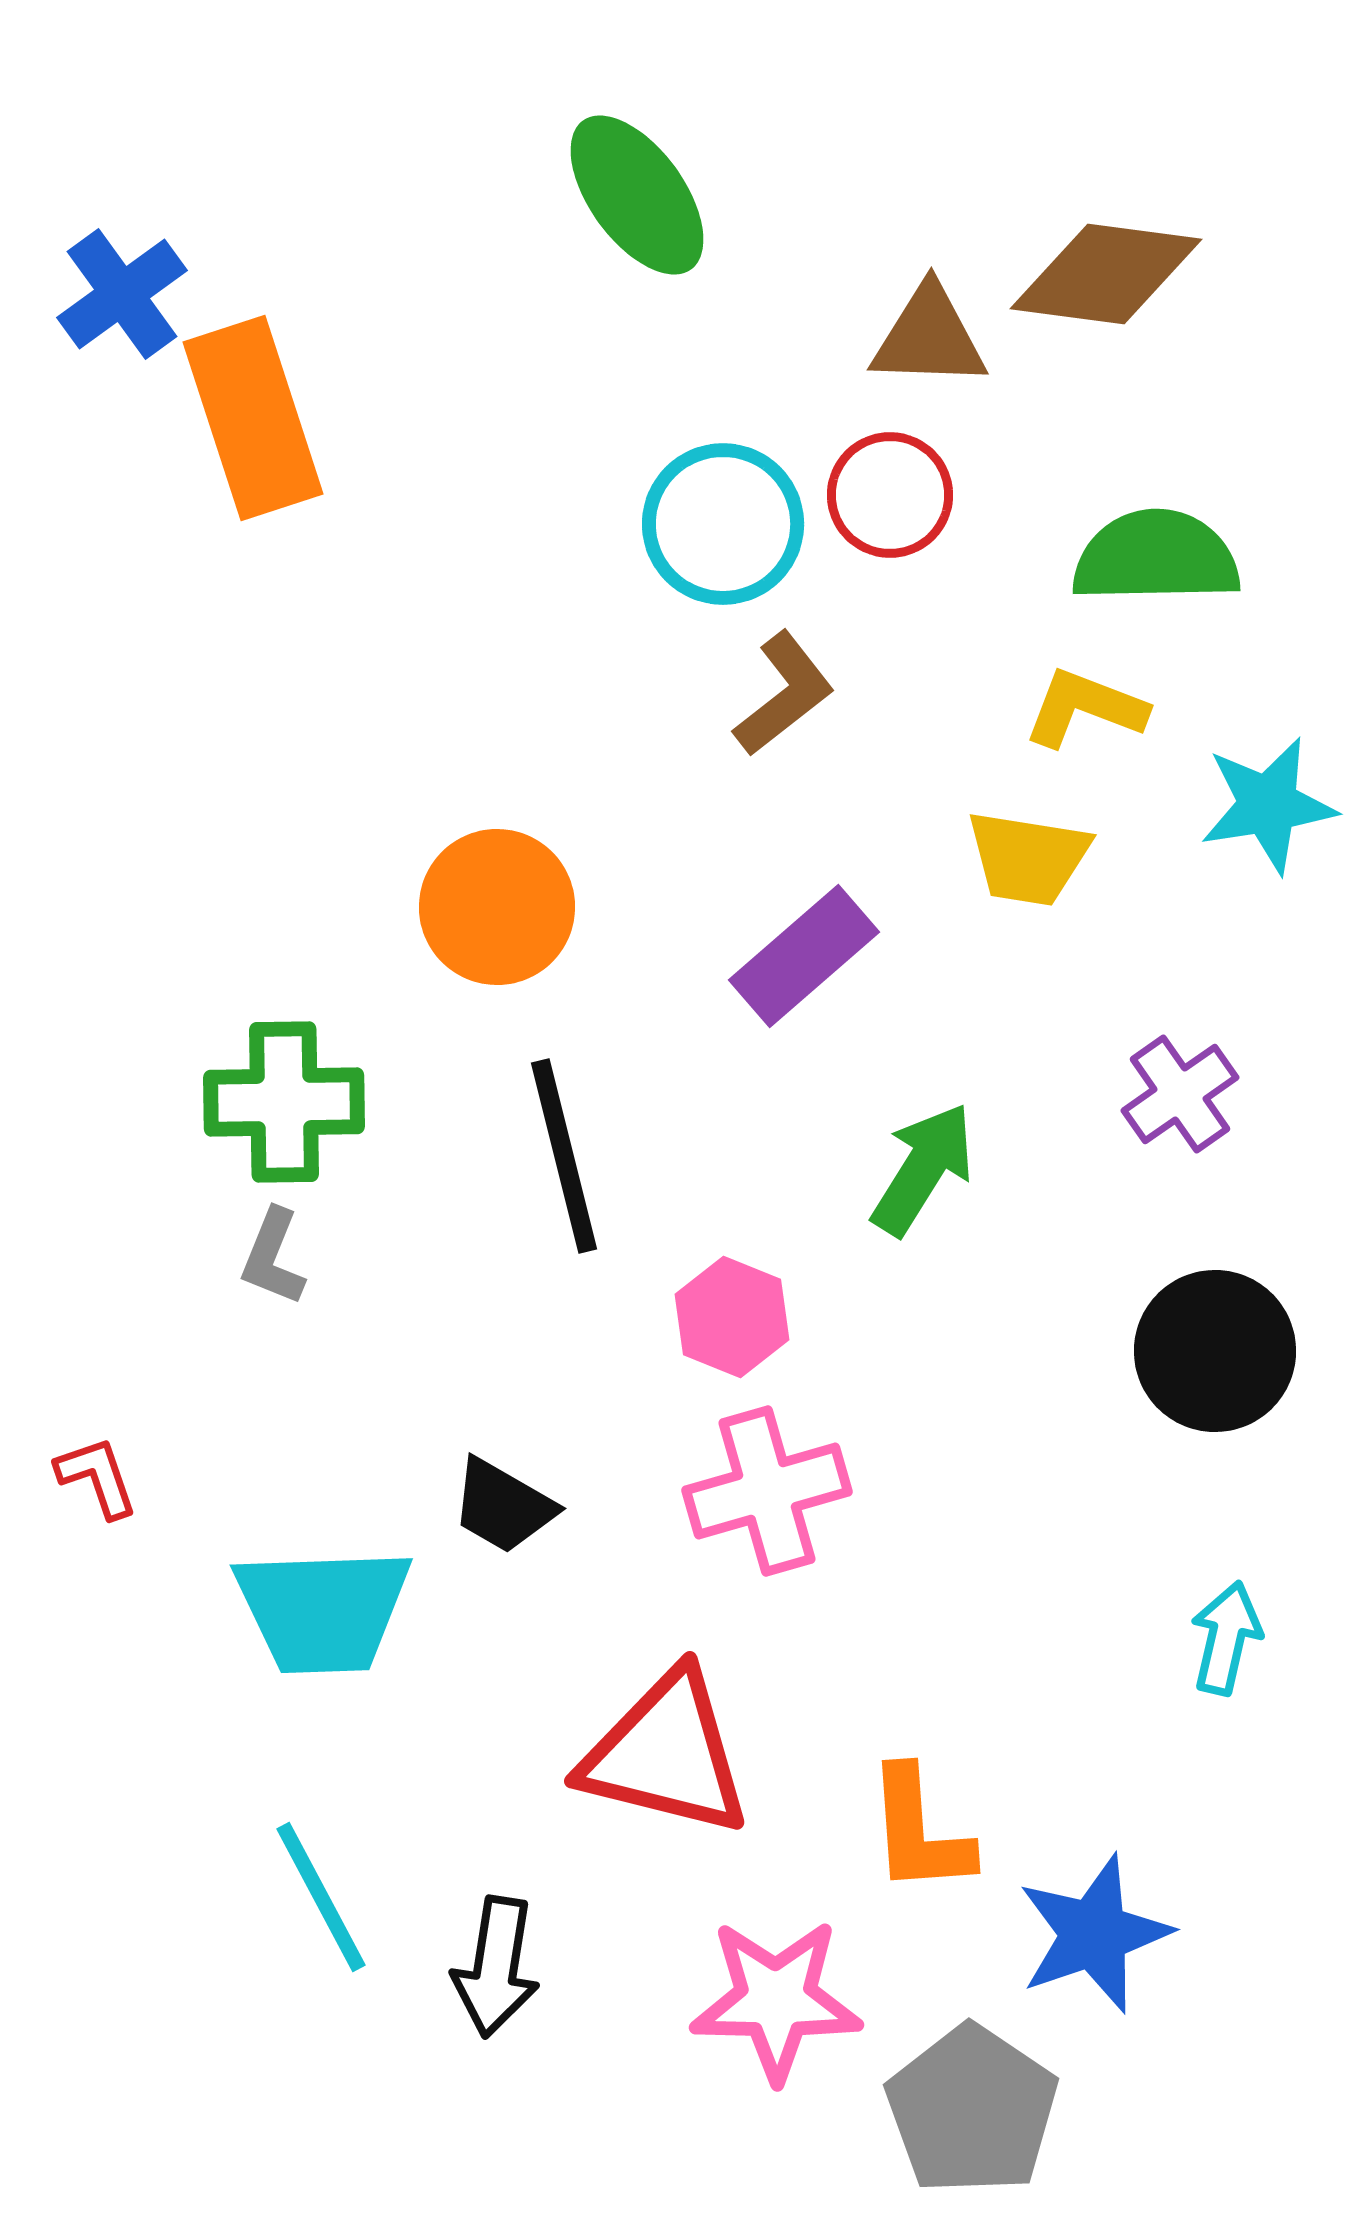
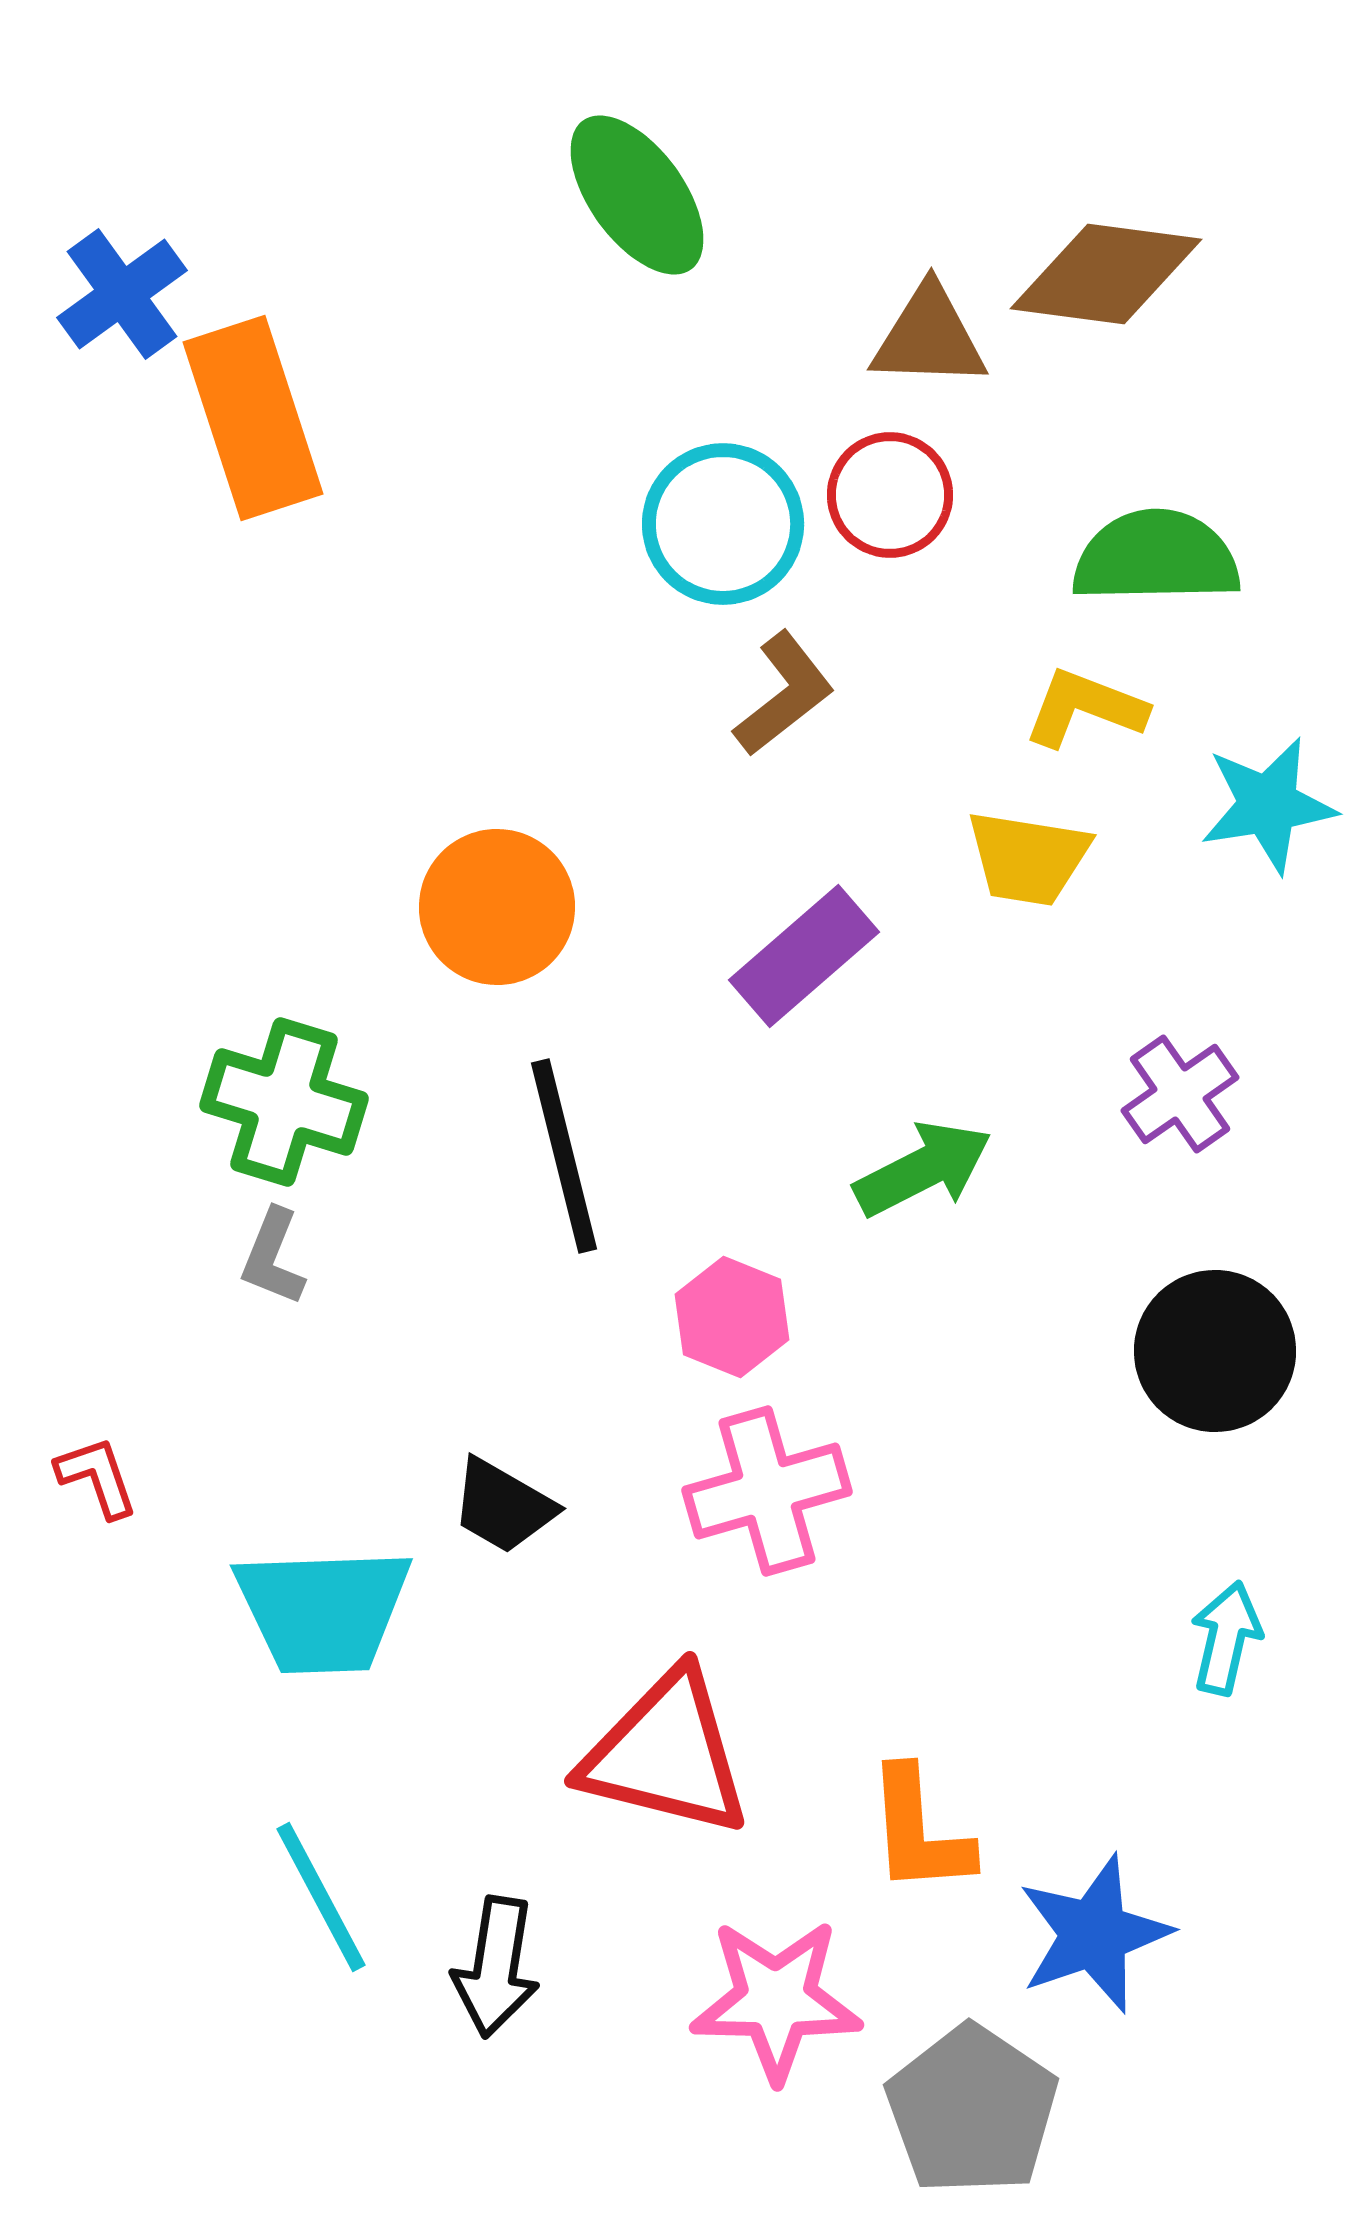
green cross: rotated 18 degrees clockwise
green arrow: rotated 31 degrees clockwise
